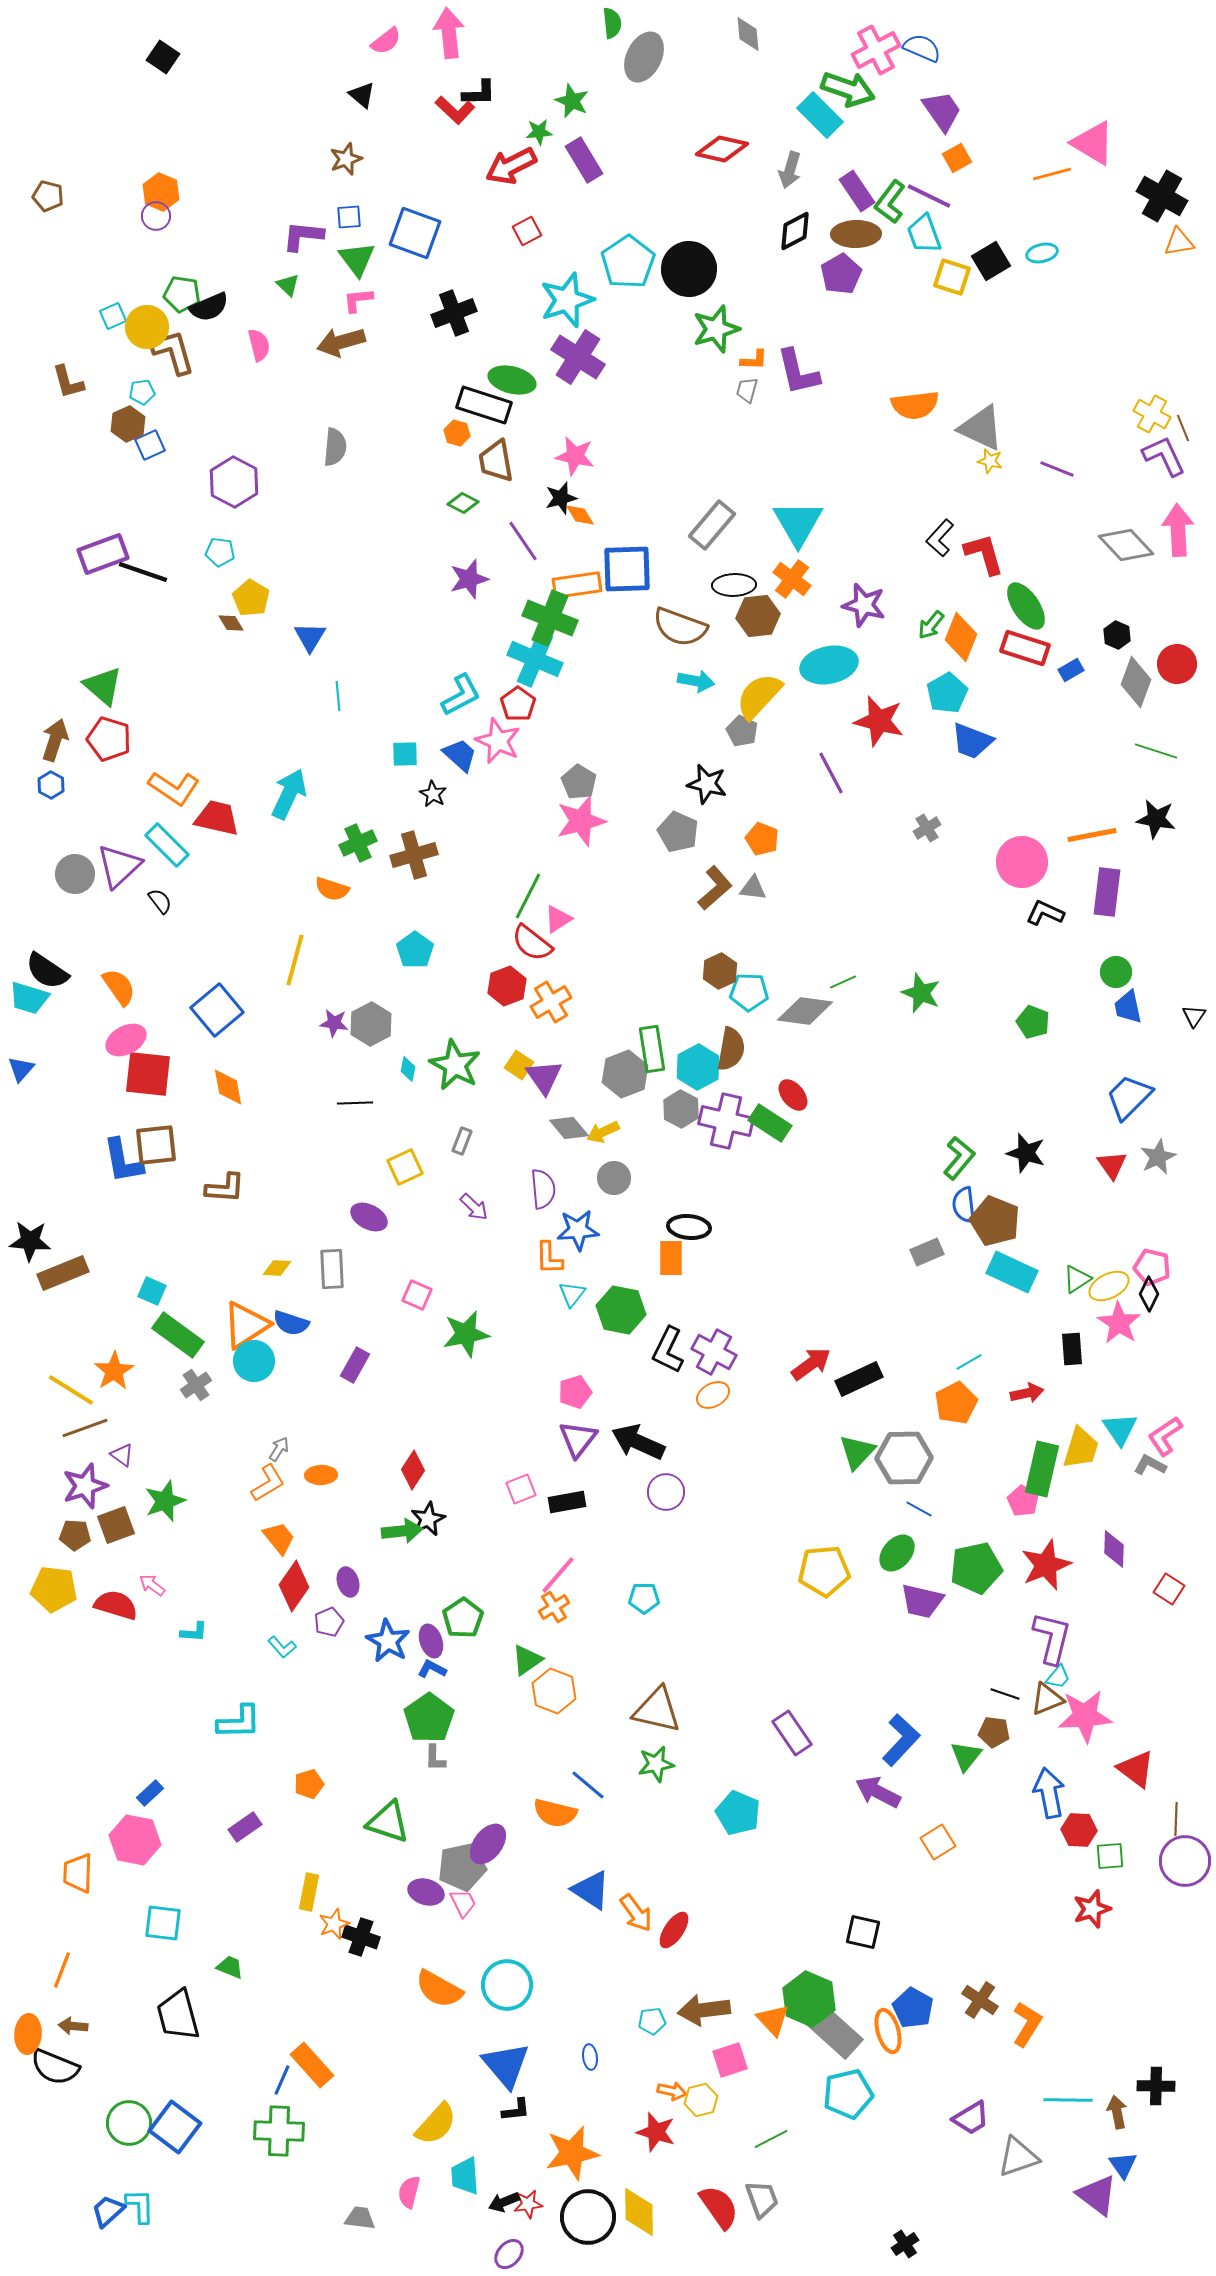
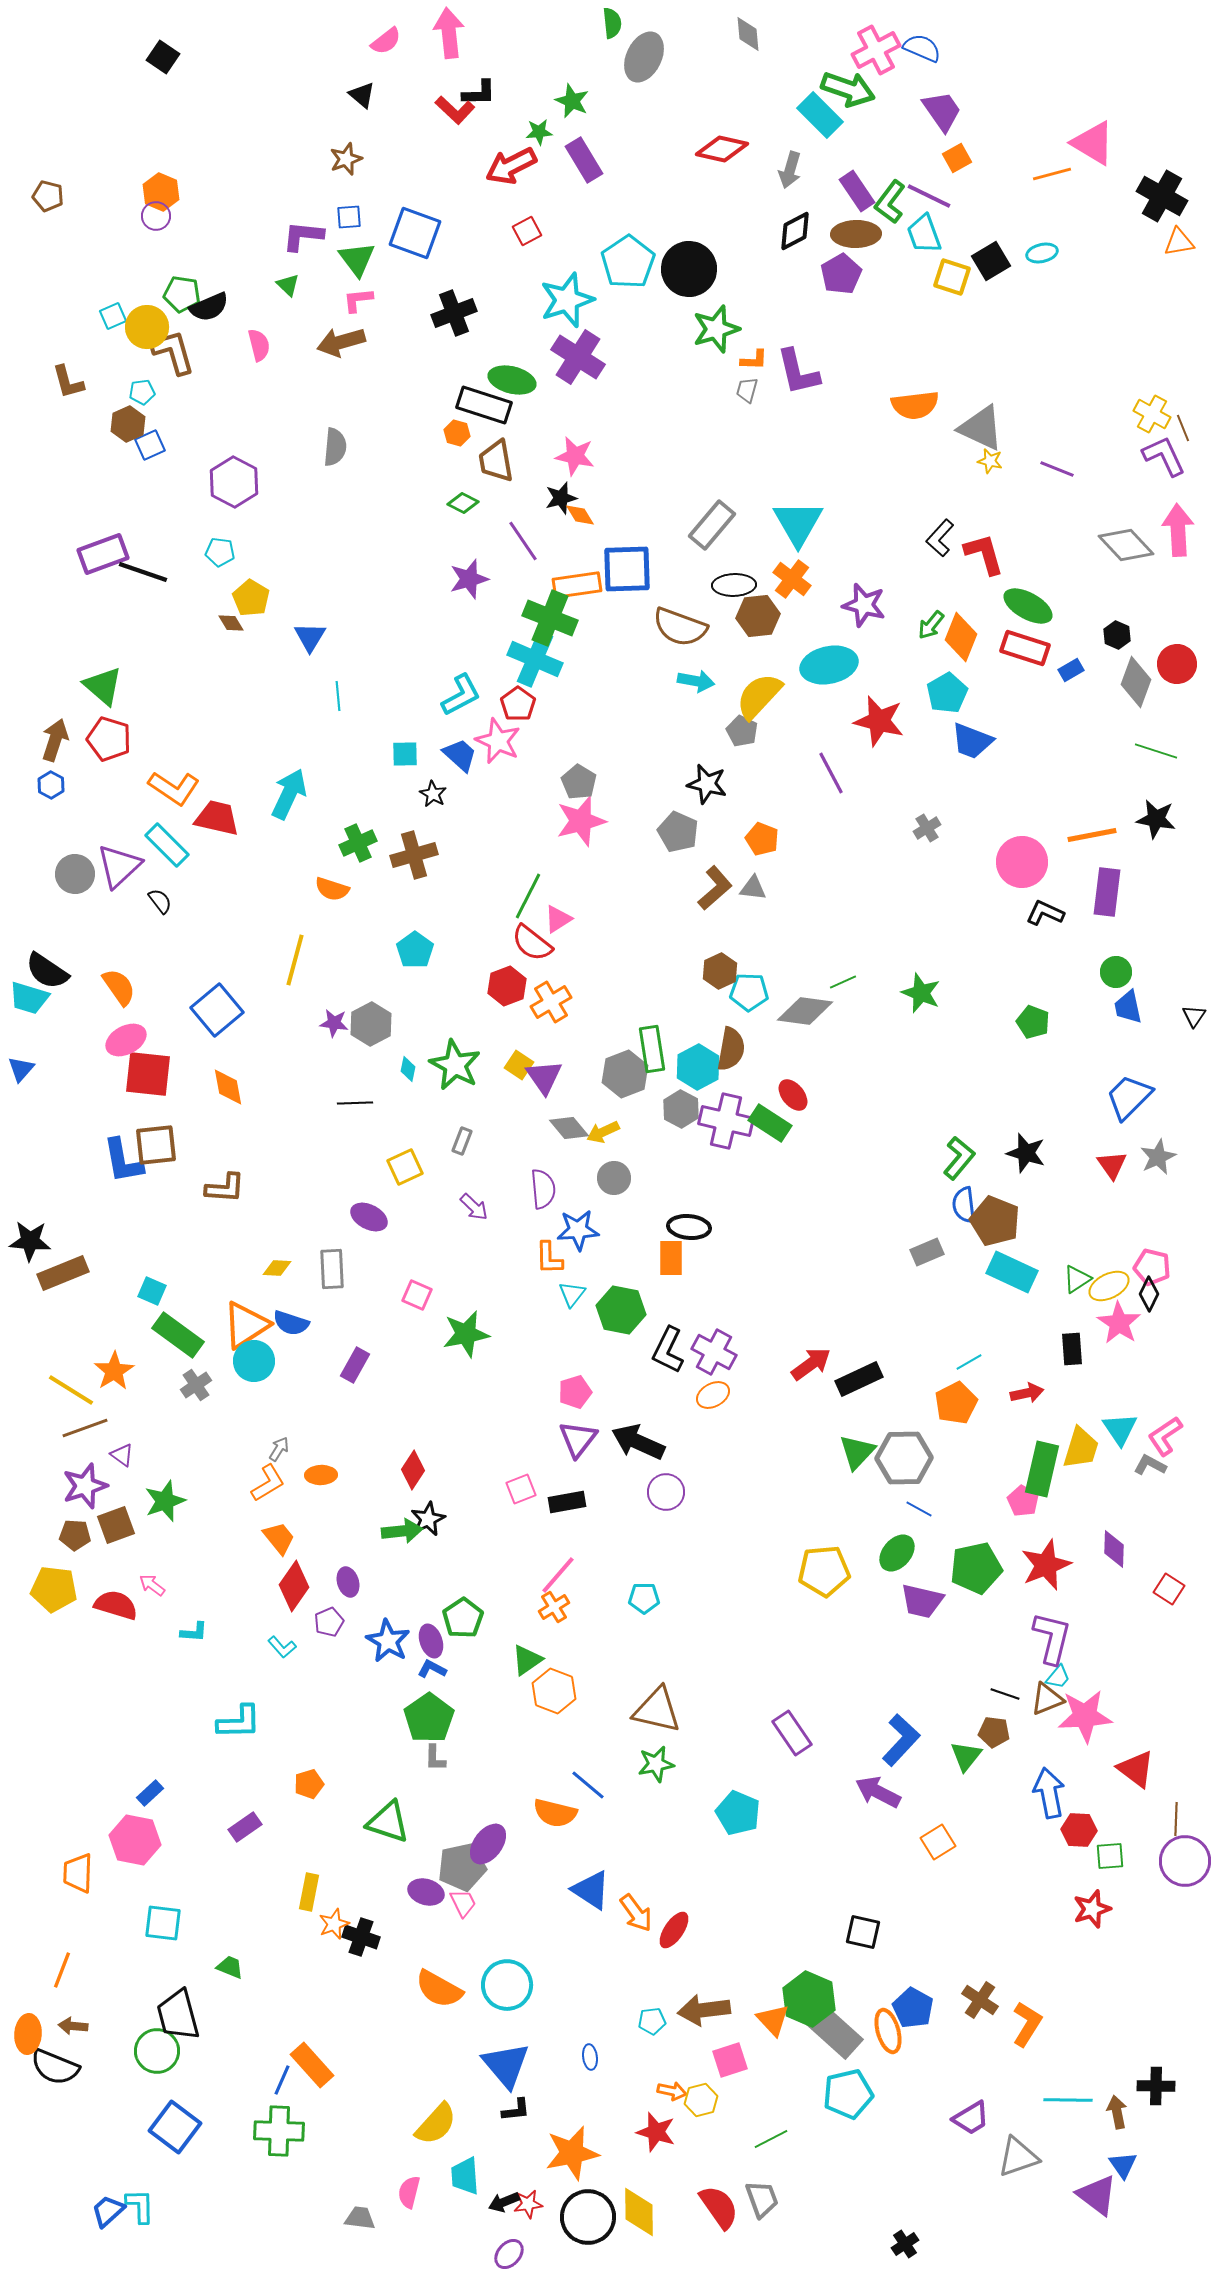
green ellipse at (1026, 606): moved 2 px right; rotated 27 degrees counterclockwise
green circle at (129, 2123): moved 28 px right, 72 px up
